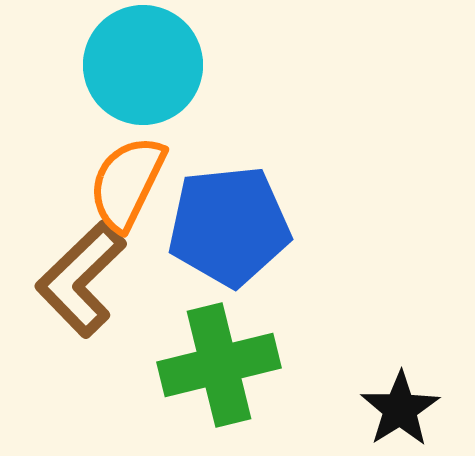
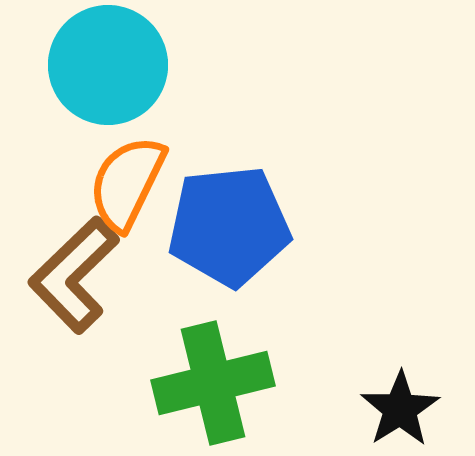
cyan circle: moved 35 px left
brown L-shape: moved 7 px left, 4 px up
green cross: moved 6 px left, 18 px down
